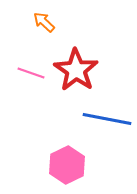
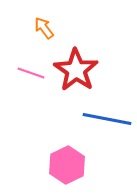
orange arrow: moved 6 px down; rotated 10 degrees clockwise
